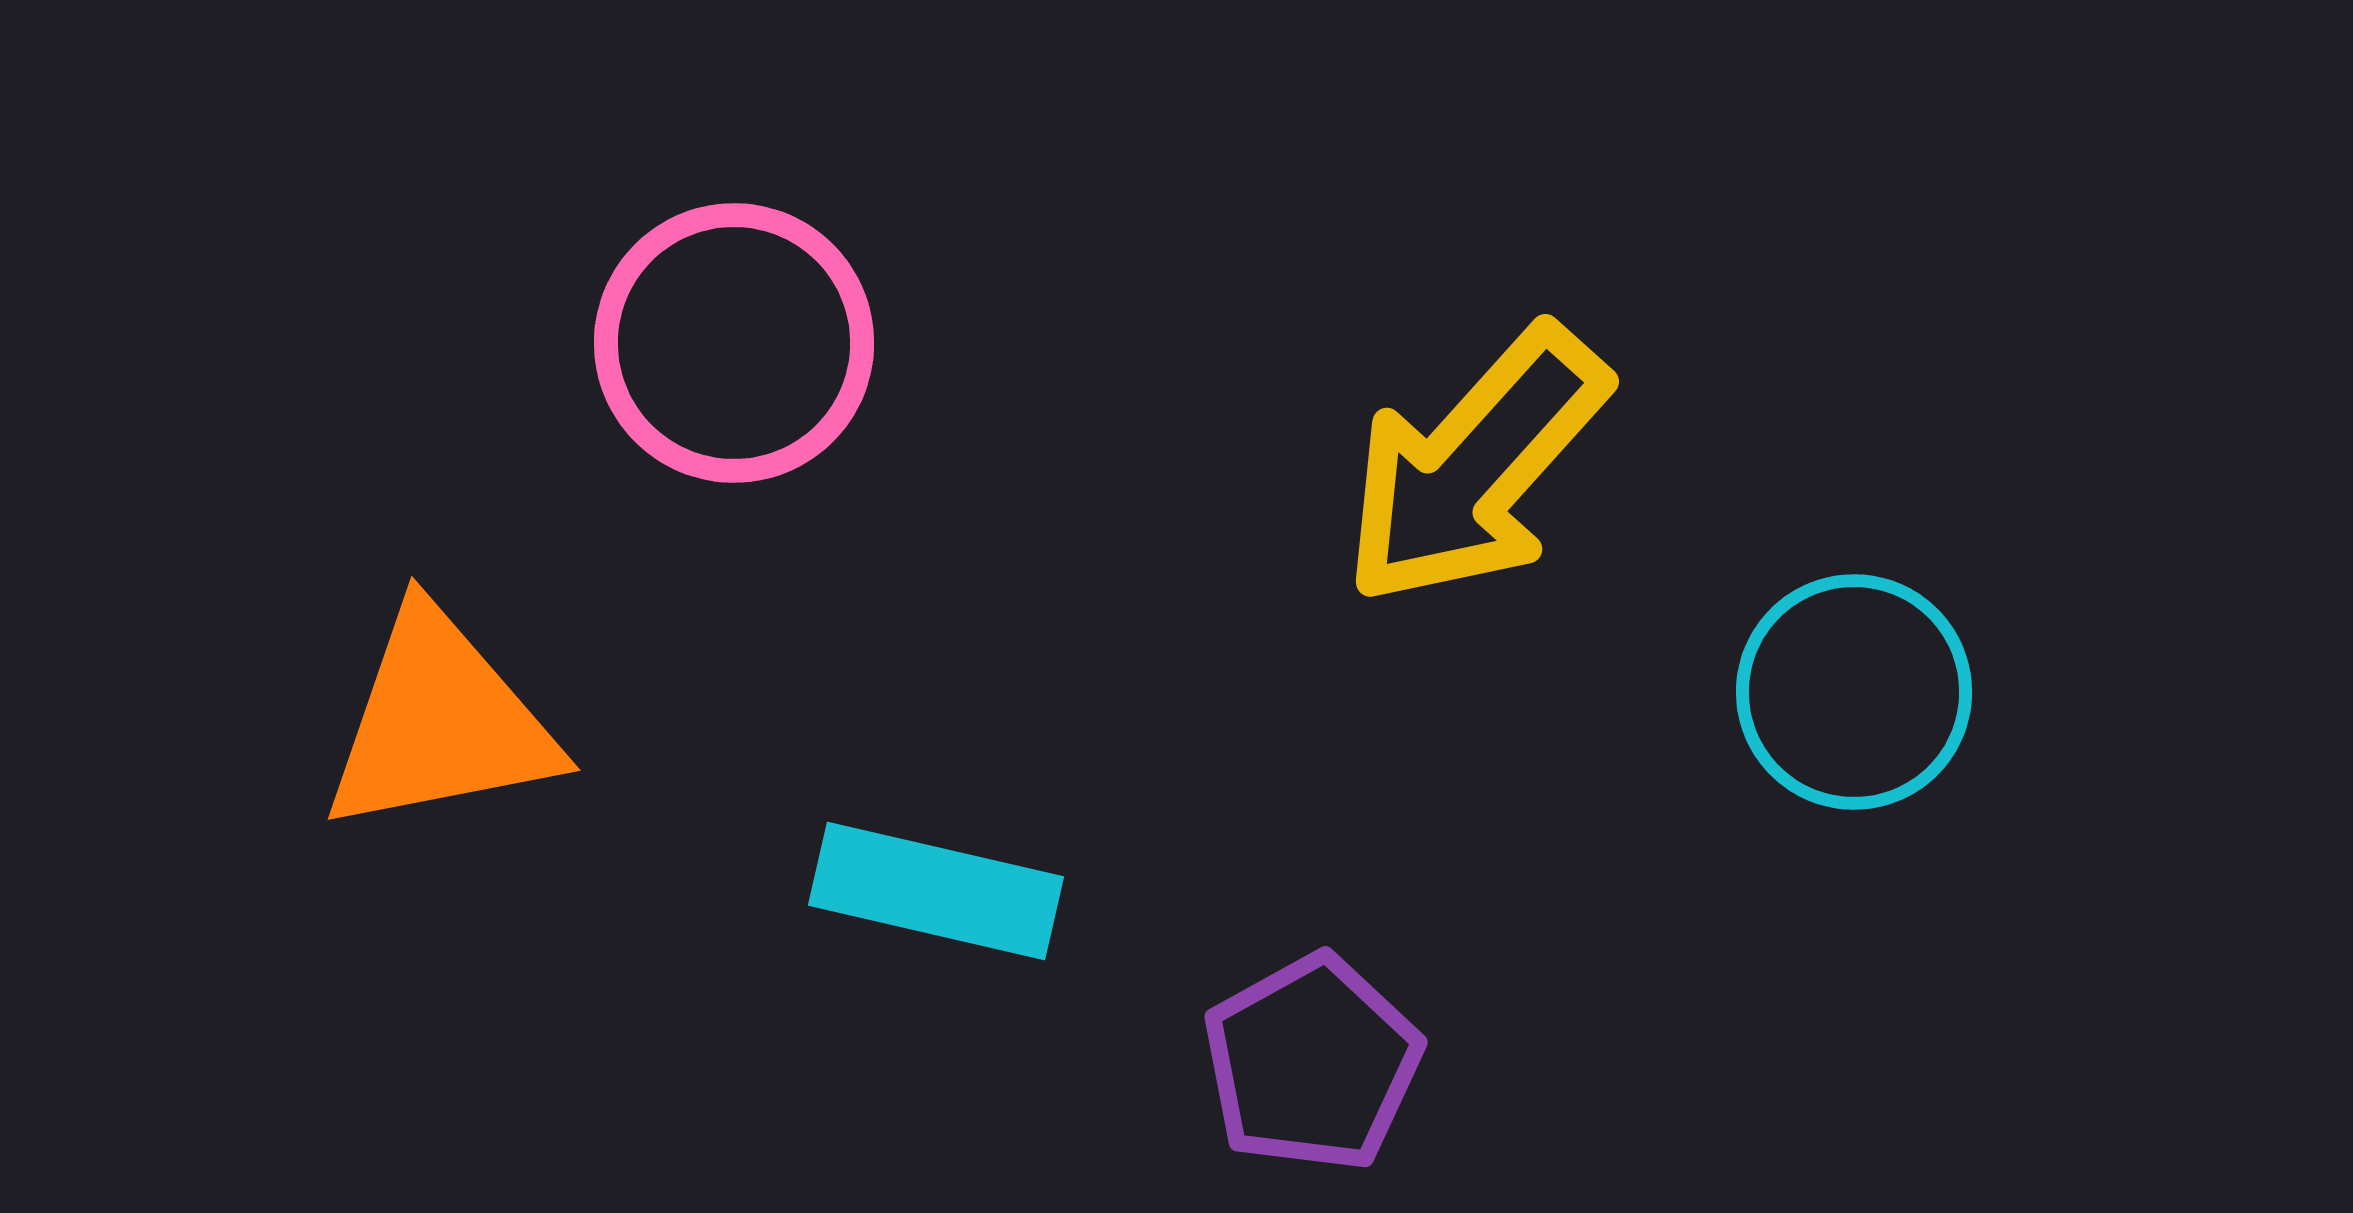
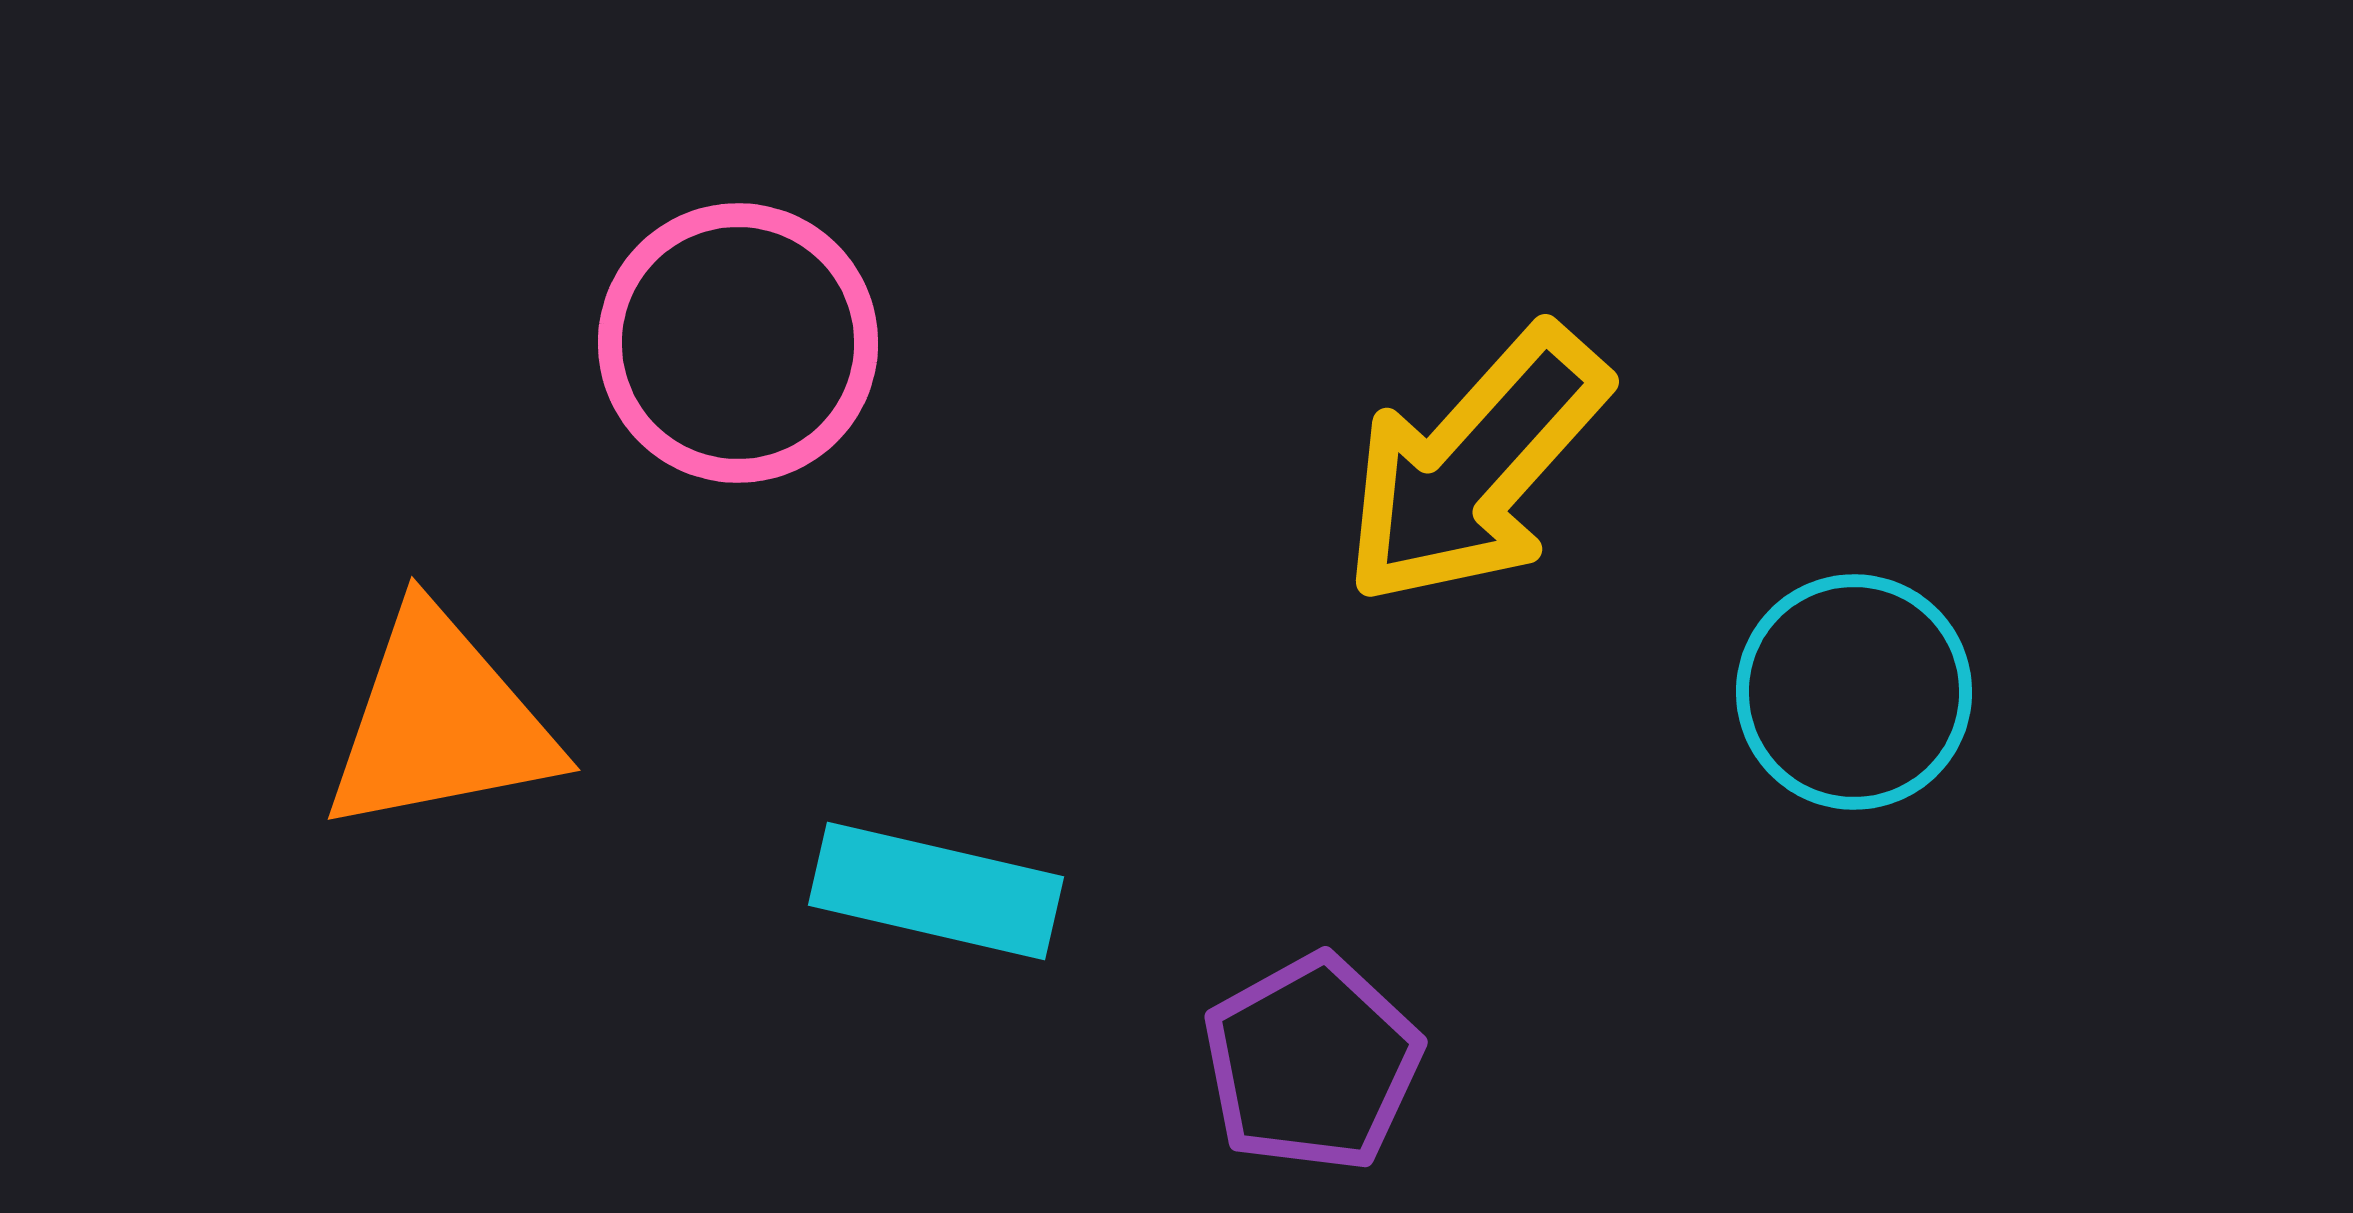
pink circle: moved 4 px right
